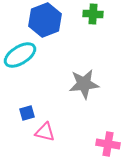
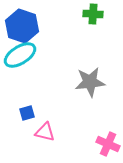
blue hexagon: moved 23 px left, 6 px down; rotated 20 degrees counterclockwise
gray star: moved 6 px right, 2 px up
pink cross: rotated 15 degrees clockwise
